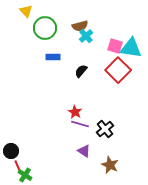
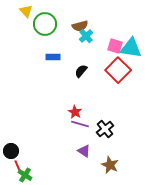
green circle: moved 4 px up
